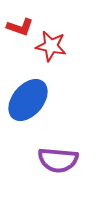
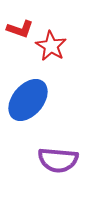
red L-shape: moved 2 px down
red star: rotated 20 degrees clockwise
